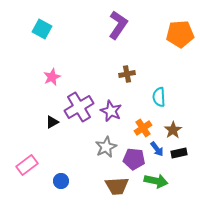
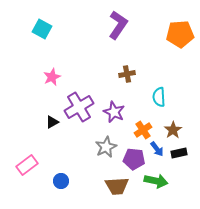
purple star: moved 3 px right, 1 px down
orange cross: moved 2 px down
